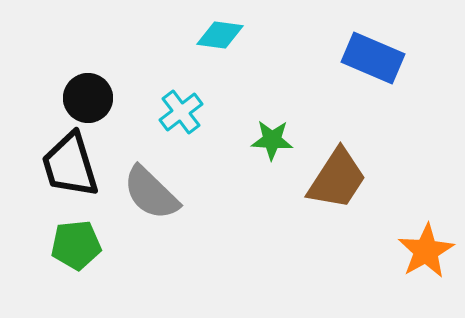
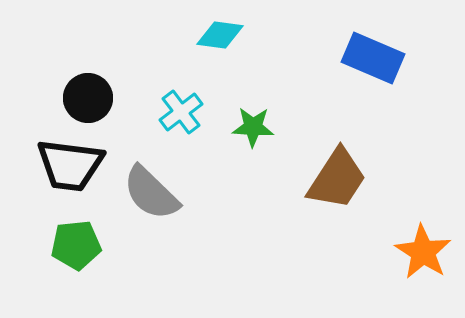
green star: moved 19 px left, 13 px up
black trapezoid: rotated 66 degrees counterclockwise
orange star: moved 3 px left, 1 px down; rotated 10 degrees counterclockwise
